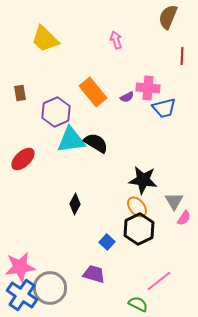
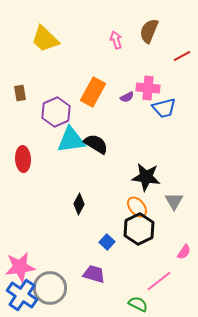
brown semicircle: moved 19 px left, 14 px down
red line: rotated 60 degrees clockwise
orange rectangle: rotated 68 degrees clockwise
black semicircle: moved 1 px down
red ellipse: rotated 50 degrees counterclockwise
black star: moved 3 px right, 3 px up
black diamond: moved 4 px right
pink semicircle: moved 34 px down
